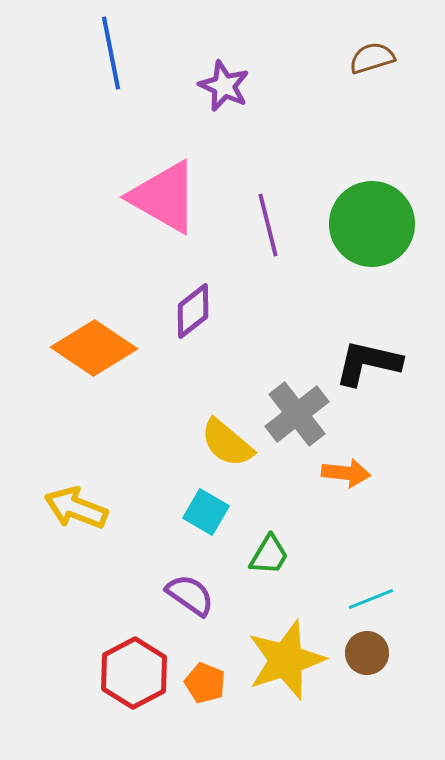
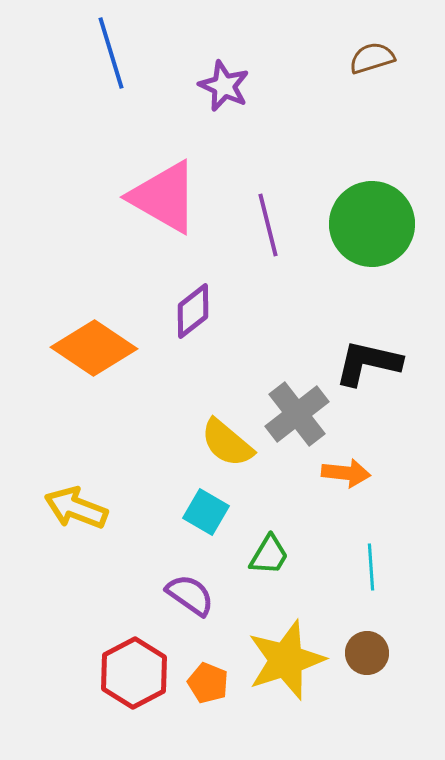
blue line: rotated 6 degrees counterclockwise
cyan line: moved 32 px up; rotated 72 degrees counterclockwise
orange pentagon: moved 3 px right
